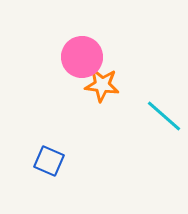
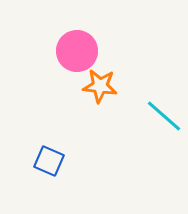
pink circle: moved 5 px left, 6 px up
orange star: moved 2 px left, 1 px down
